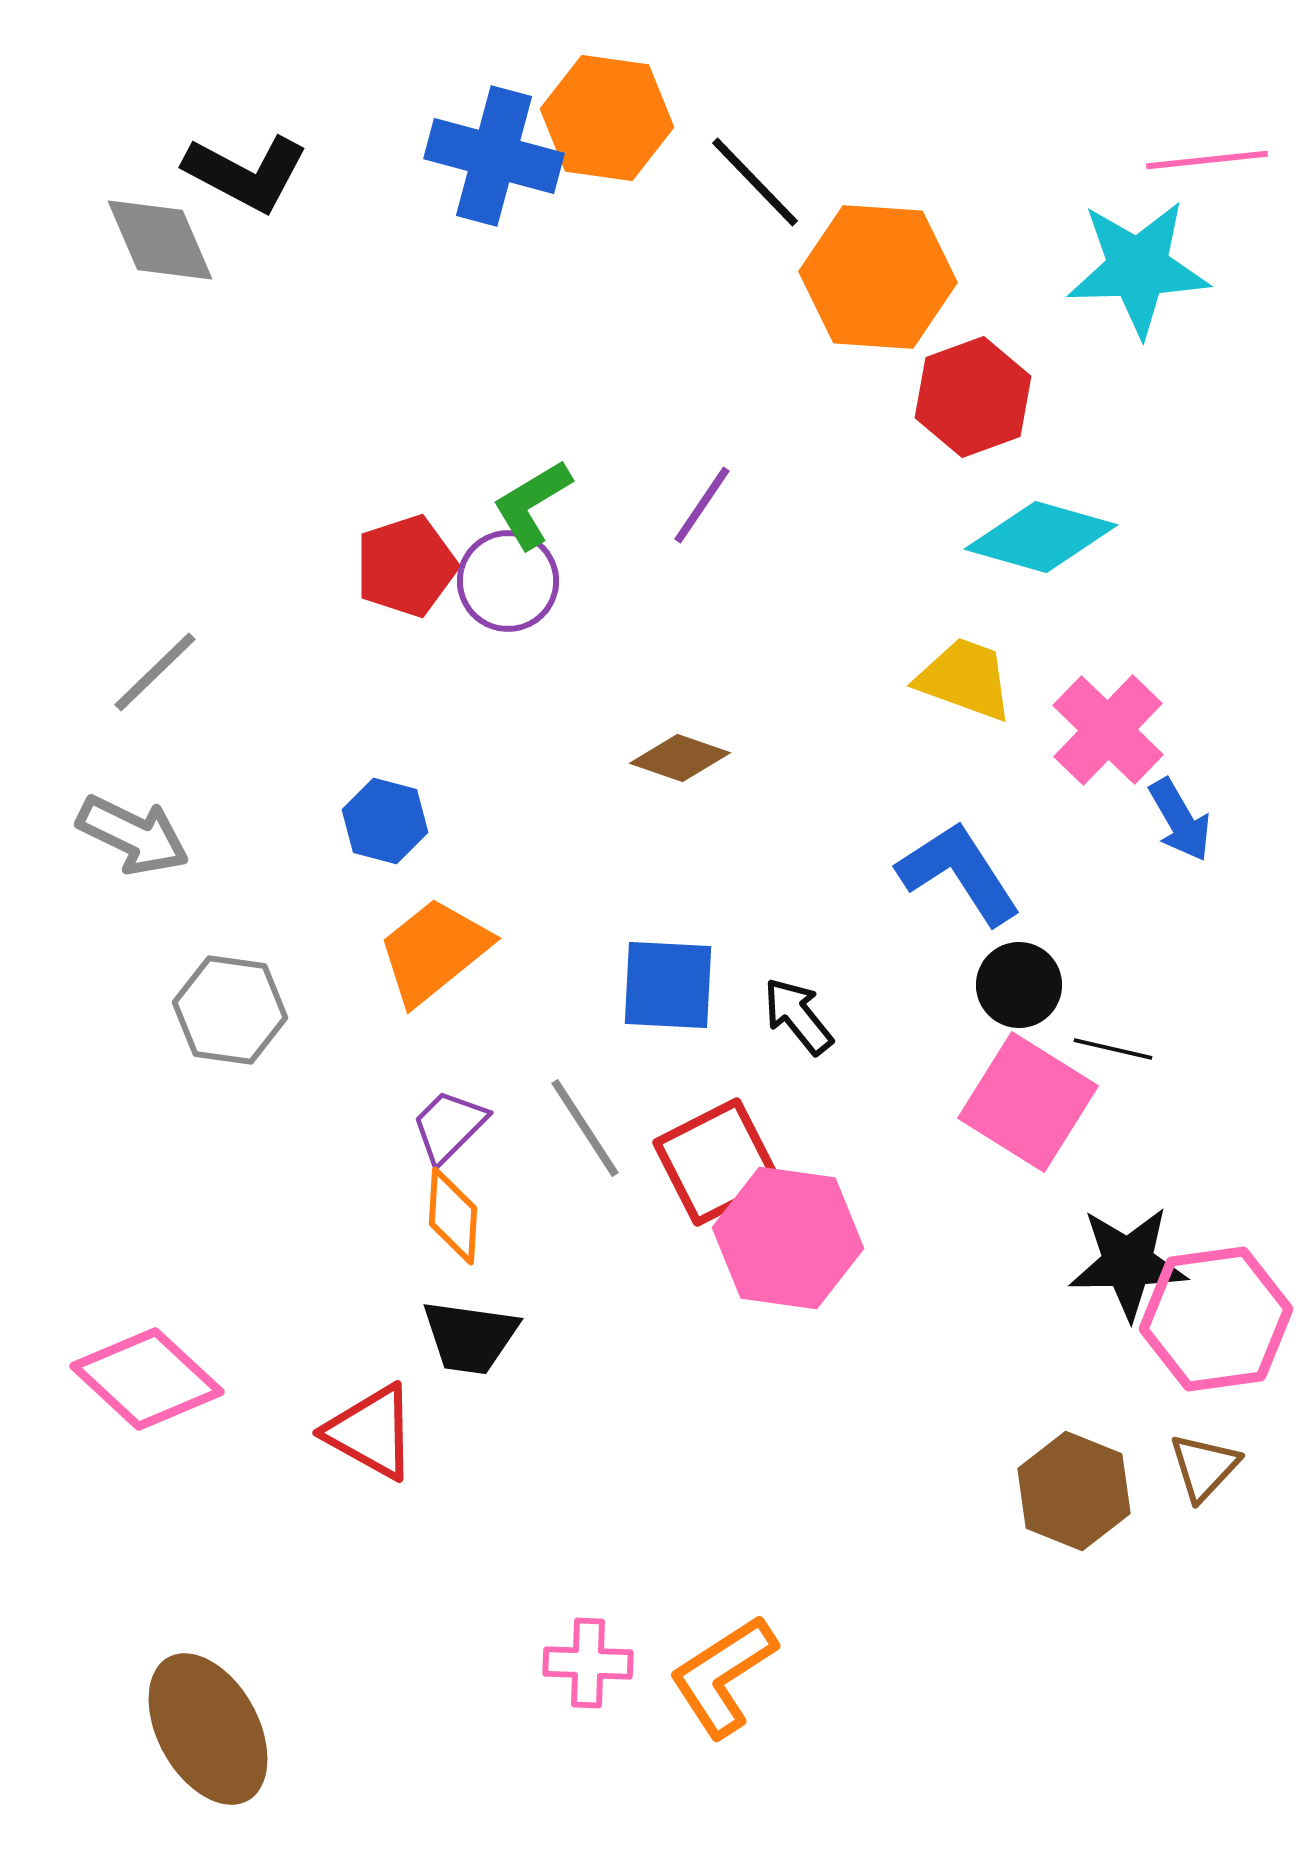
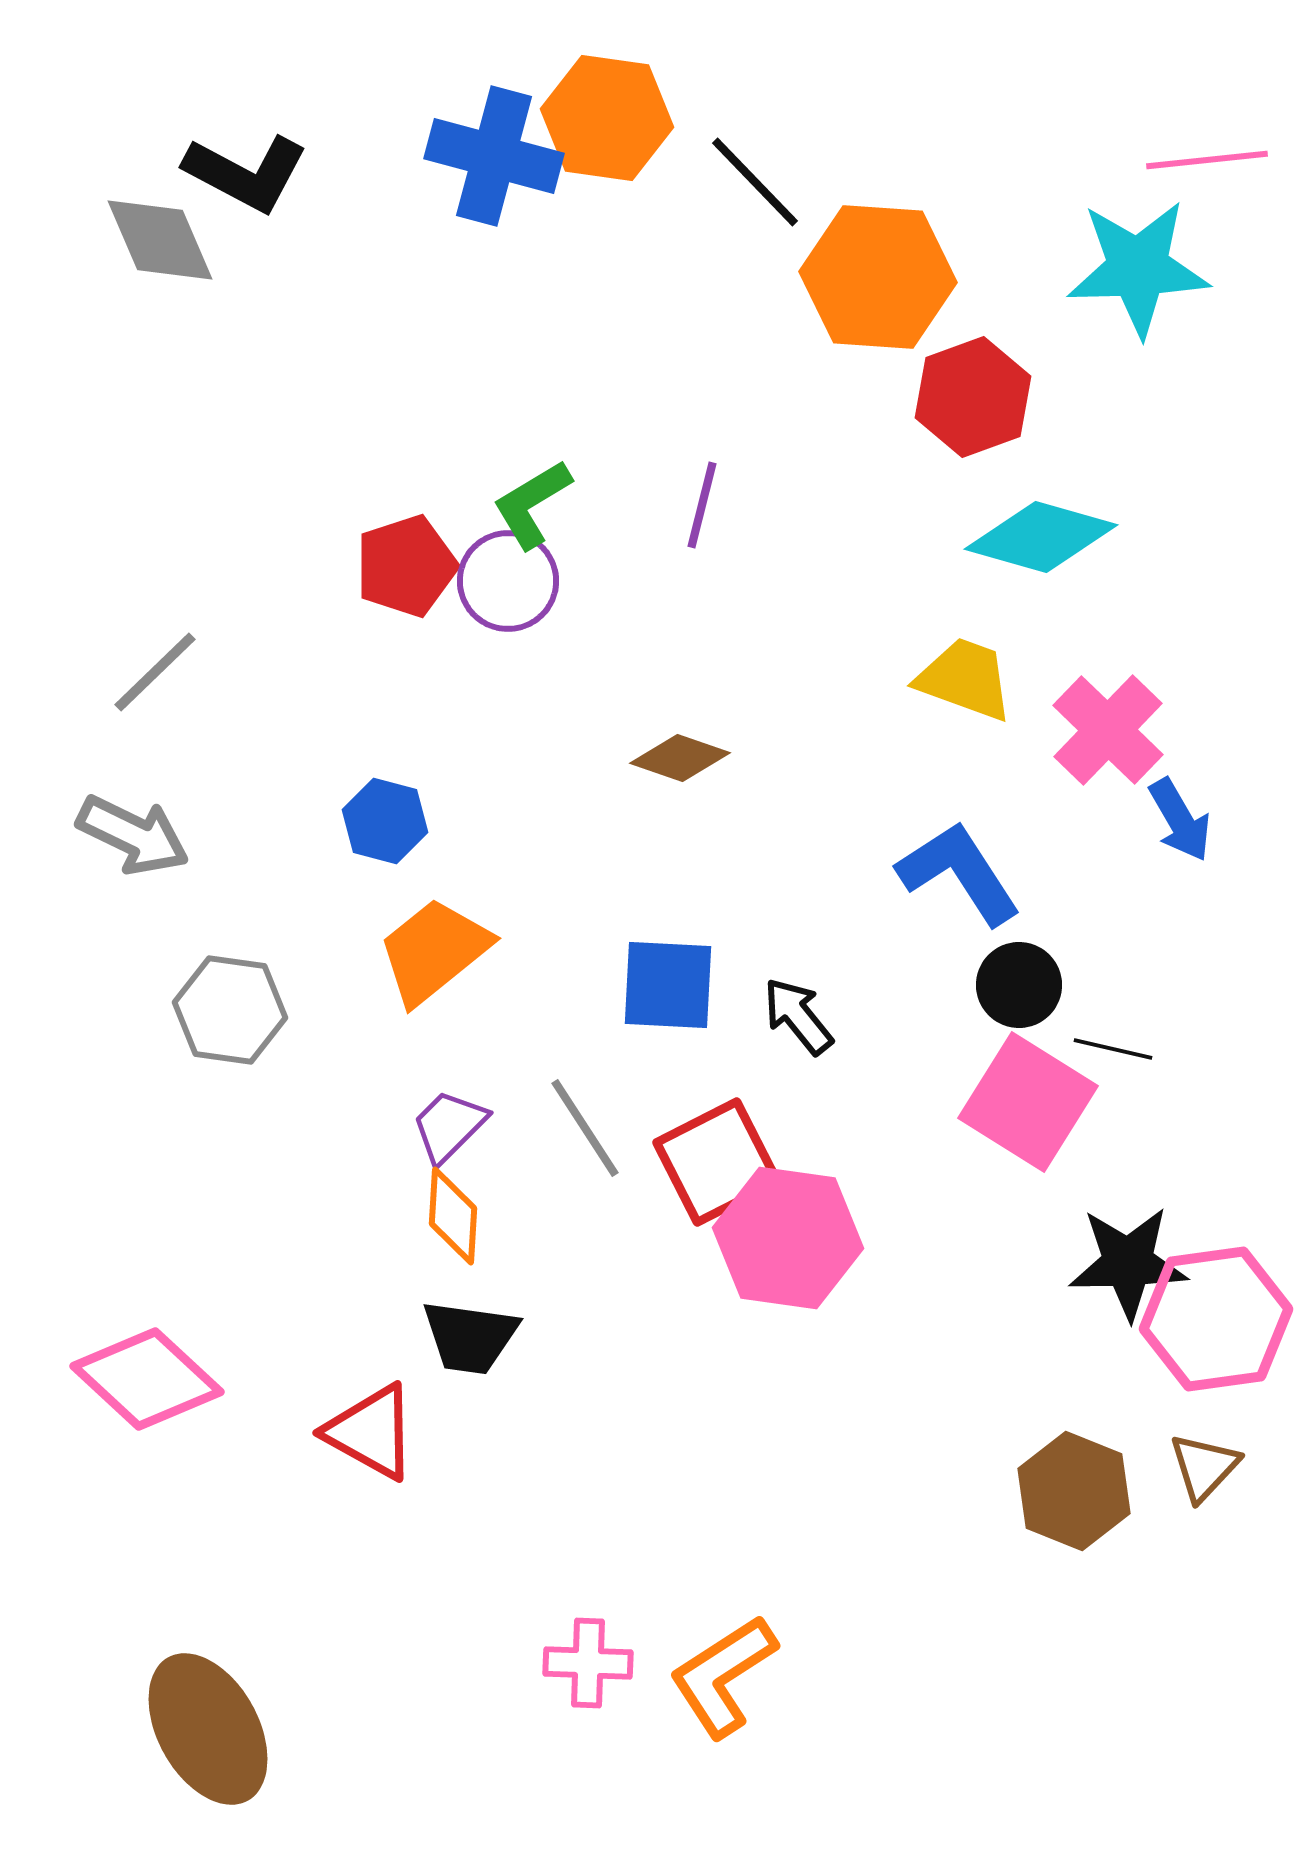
purple line at (702, 505): rotated 20 degrees counterclockwise
